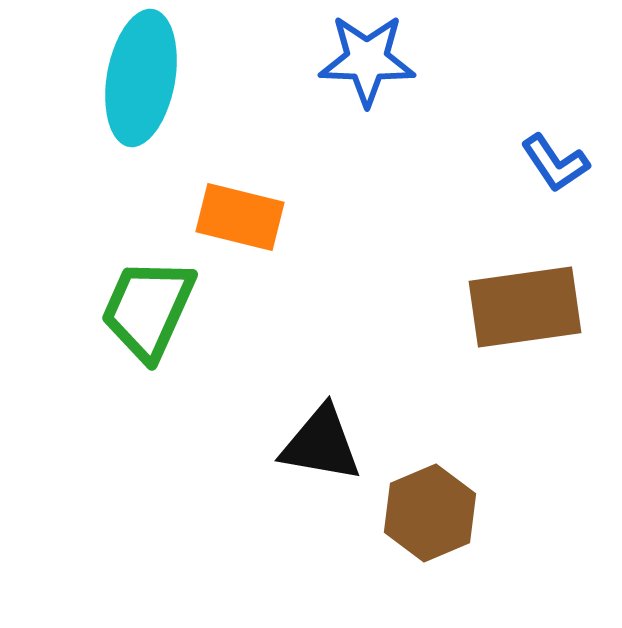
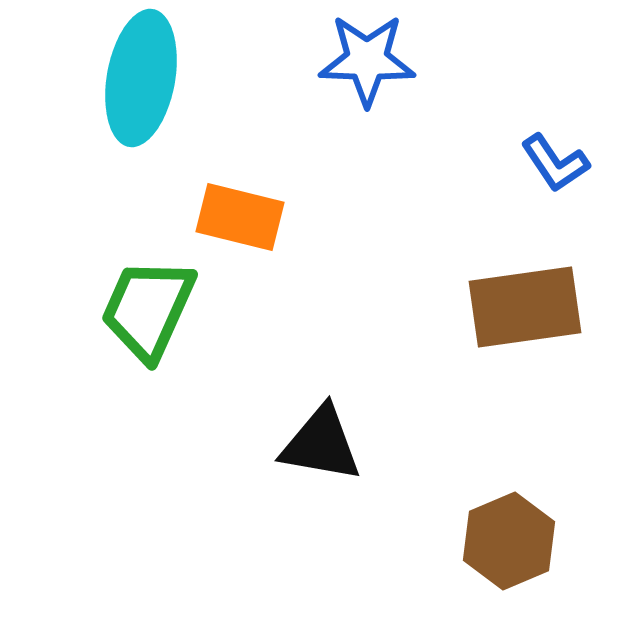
brown hexagon: moved 79 px right, 28 px down
